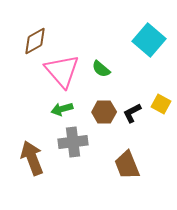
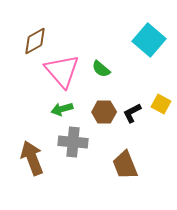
gray cross: rotated 12 degrees clockwise
brown trapezoid: moved 2 px left
